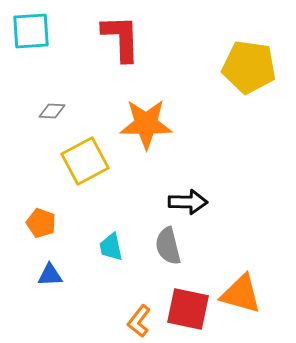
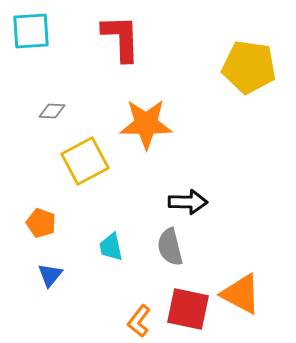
gray semicircle: moved 2 px right, 1 px down
blue triangle: rotated 48 degrees counterclockwise
orange triangle: rotated 12 degrees clockwise
